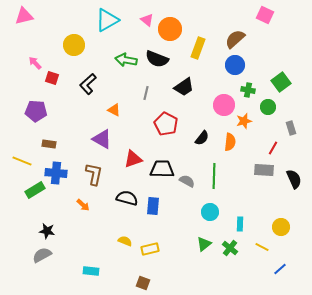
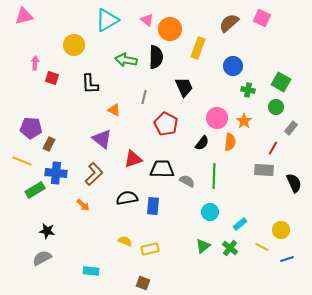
pink square at (265, 15): moved 3 px left, 3 px down
brown semicircle at (235, 39): moved 6 px left, 16 px up
black semicircle at (157, 59): moved 1 px left, 2 px up; rotated 110 degrees counterclockwise
pink arrow at (35, 63): rotated 48 degrees clockwise
blue circle at (235, 65): moved 2 px left, 1 px down
green square at (281, 82): rotated 24 degrees counterclockwise
black L-shape at (88, 84): moved 2 px right; rotated 50 degrees counterclockwise
black trapezoid at (184, 87): rotated 80 degrees counterclockwise
gray line at (146, 93): moved 2 px left, 4 px down
pink circle at (224, 105): moved 7 px left, 13 px down
green circle at (268, 107): moved 8 px right
purple pentagon at (36, 111): moved 5 px left, 17 px down
orange star at (244, 121): rotated 21 degrees counterclockwise
gray rectangle at (291, 128): rotated 56 degrees clockwise
black semicircle at (202, 138): moved 5 px down
purple triangle at (102, 139): rotated 10 degrees clockwise
brown rectangle at (49, 144): rotated 72 degrees counterclockwise
brown L-shape at (94, 174): rotated 35 degrees clockwise
black semicircle at (294, 179): moved 4 px down
black semicircle at (127, 198): rotated 25 degrees counterclockwise
cyan rectangle at (240, 224): rotated 48 degrees clockwise
yellow circle at (281, 227): moved 3 px down
green triangle at (204, 244): moved 1 px left, 2 px down
gray semicircle at (42, 255): moved 3 px down
blue line at (280, 269): moved 7 px right, 10 px up; rotated 24 degrees clockwise
